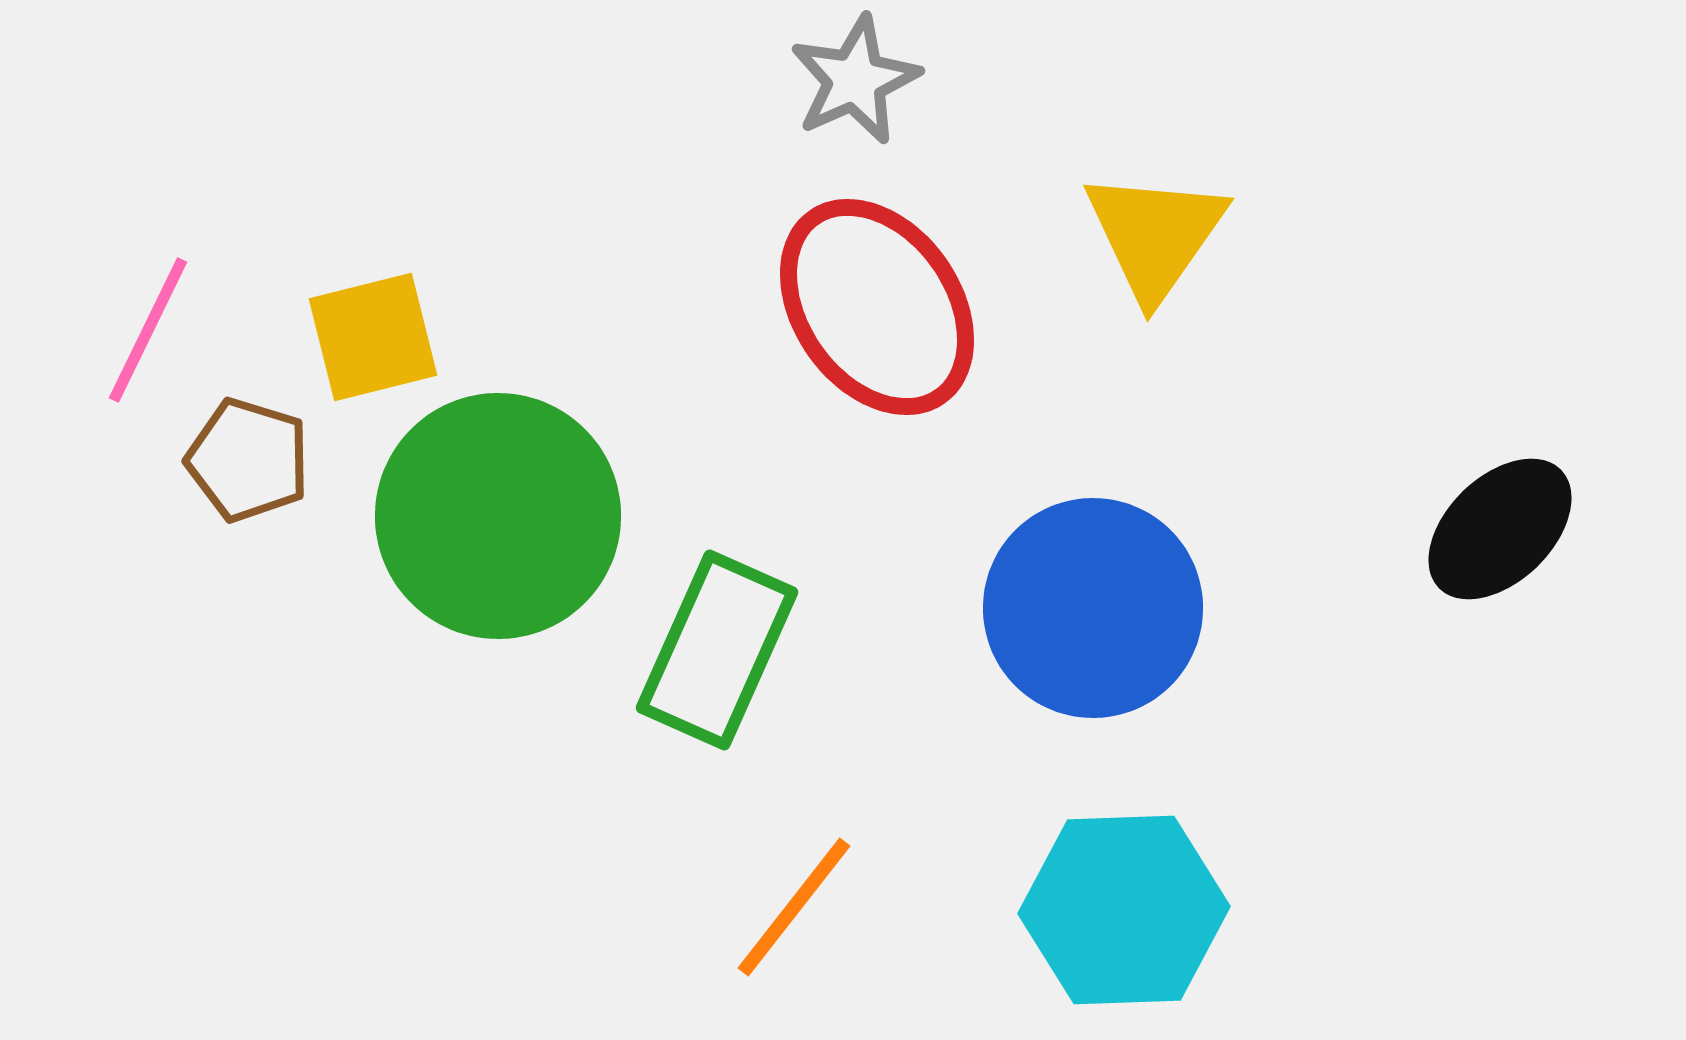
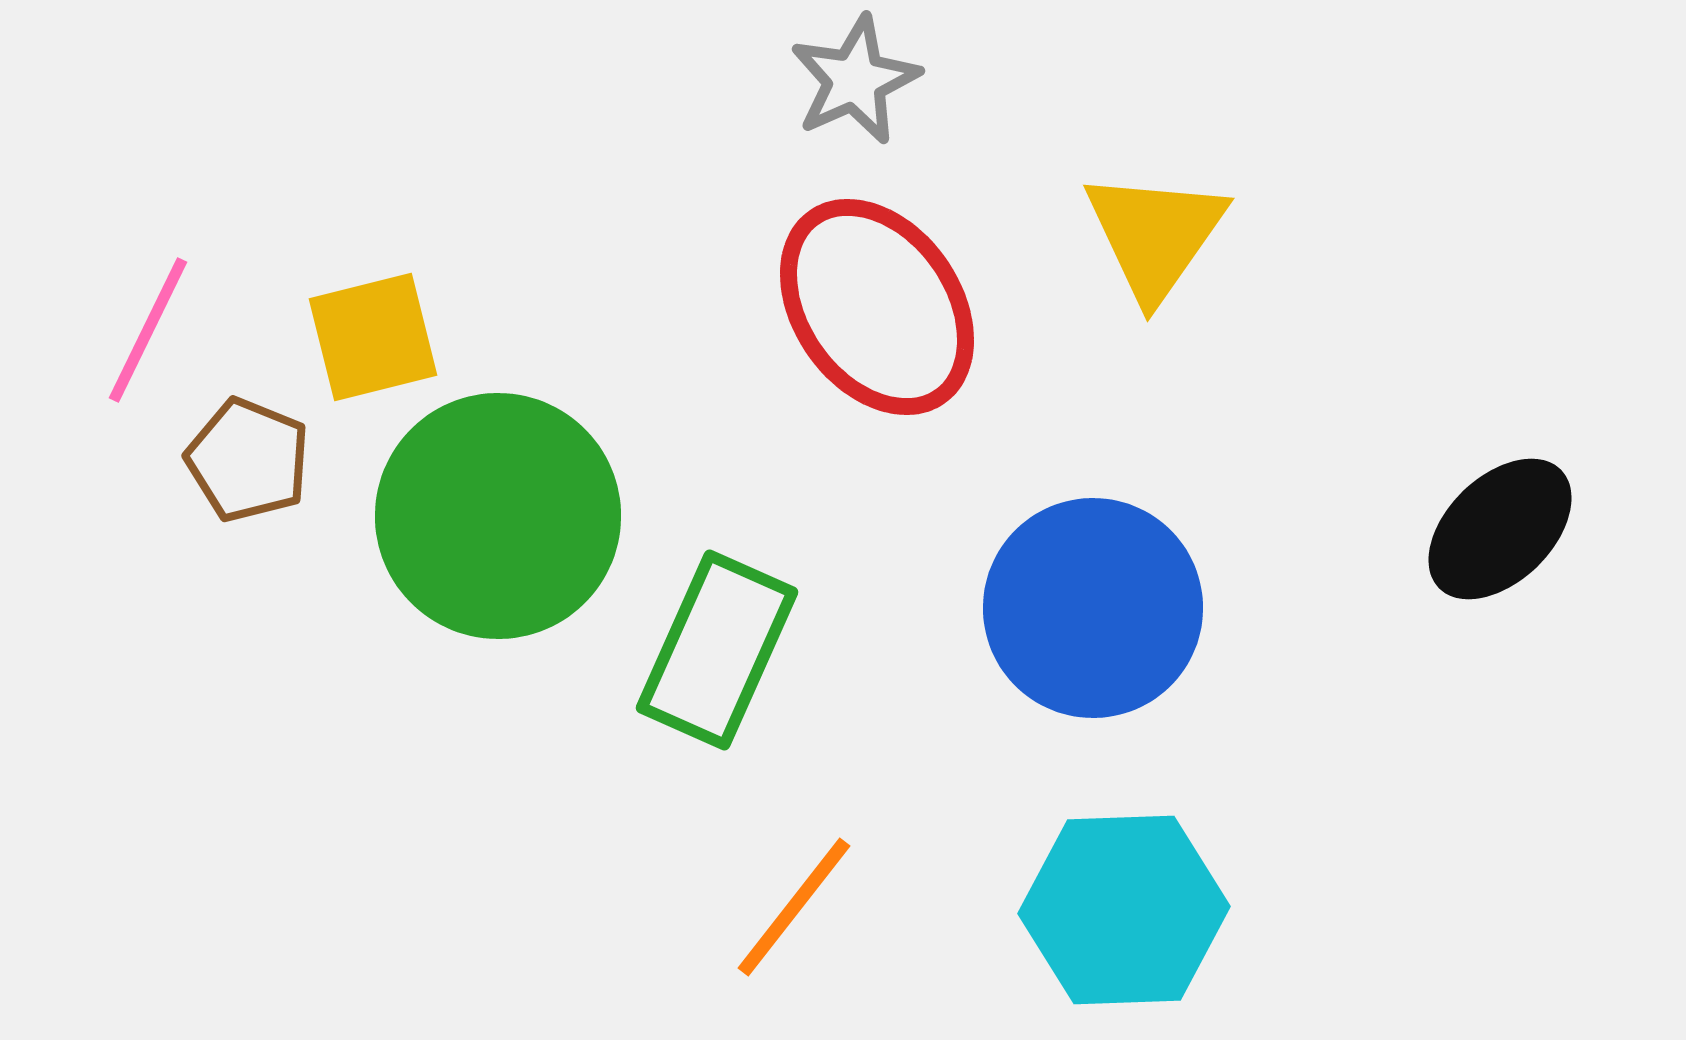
brown pentagon: rotated 5 degrees clockwise
